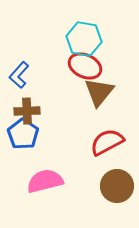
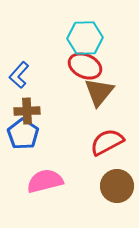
cyan hexagon: moved 1 px right, 1 px up; rotated 12 degrees counterclockwise
